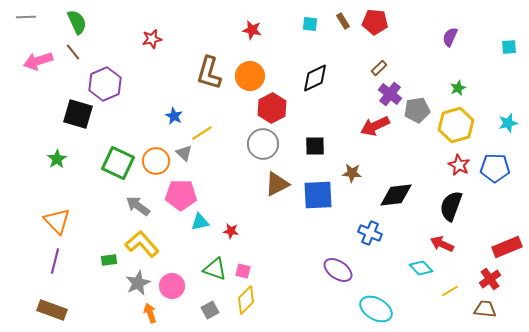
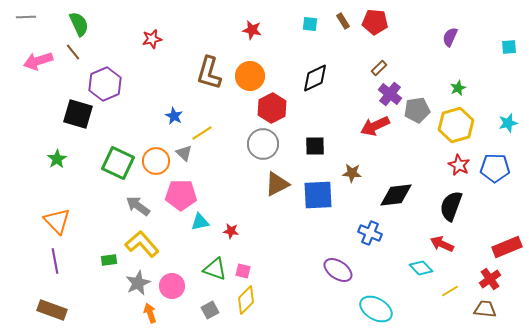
green semicircle at (77, 22): moved 2 px right, 2 px down
purple line at (55, 261): rotated 25 degrees counterclockwise
